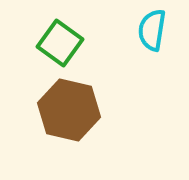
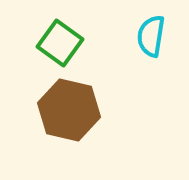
cyan semicircle: moved 1 px left, 6 px down
